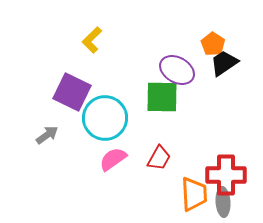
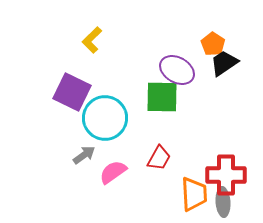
gray arrow: moved 37 px right, 20 px down
pink semicircle: moved 13 px down
